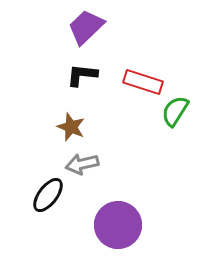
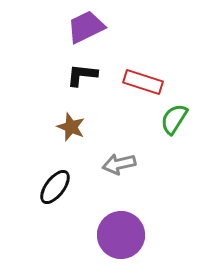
purple trapezoid: rotated 18 degrees clockwise
green semicircle: moved 1 px left, 8 px down
gray arrow: moved 37 px right
black ellipse: moved 7 px right, 8 px up
purple circle: moved 3 px right, 10 px down
